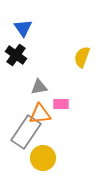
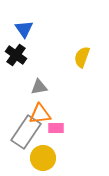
blue triangle: moved 1 px right, 1 px down
pink rectangle: moved 5 px left, 24 px down
